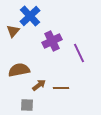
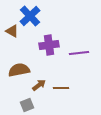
brown triangle: moved 1 px left; rotated 40 degrees counterclockwise
purple cross: moved 3 px left, 4 px down; rotated 18 degrees clockwise
purple line: rotated 72 degrees counterclockwise
gray square: rotated 24 degrees counterclockwise
